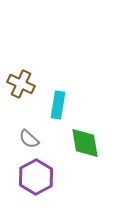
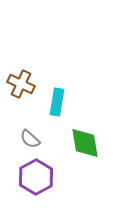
cyan rectangle: moved 1 px left, 3 px up
gray semicircle: moved 1 px right
